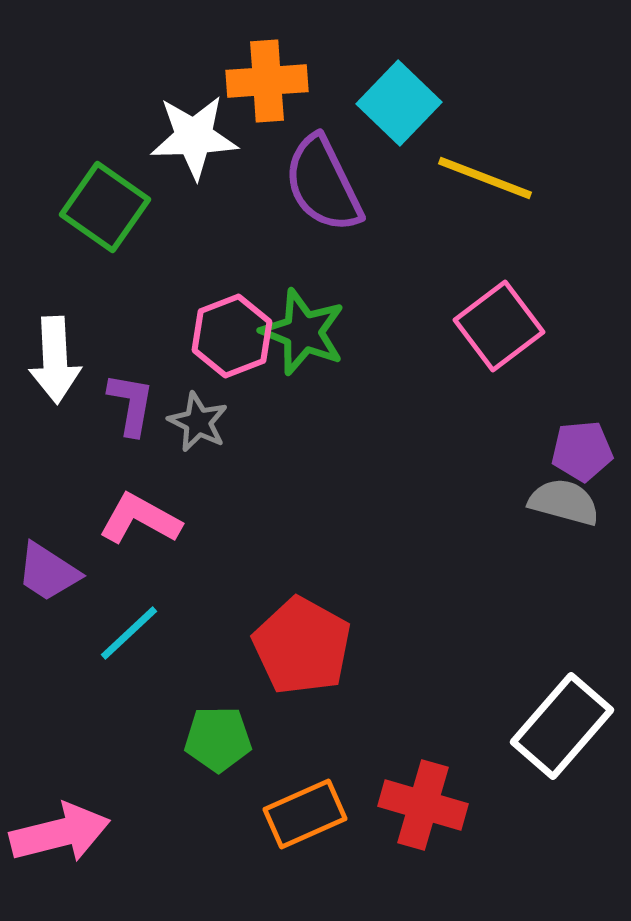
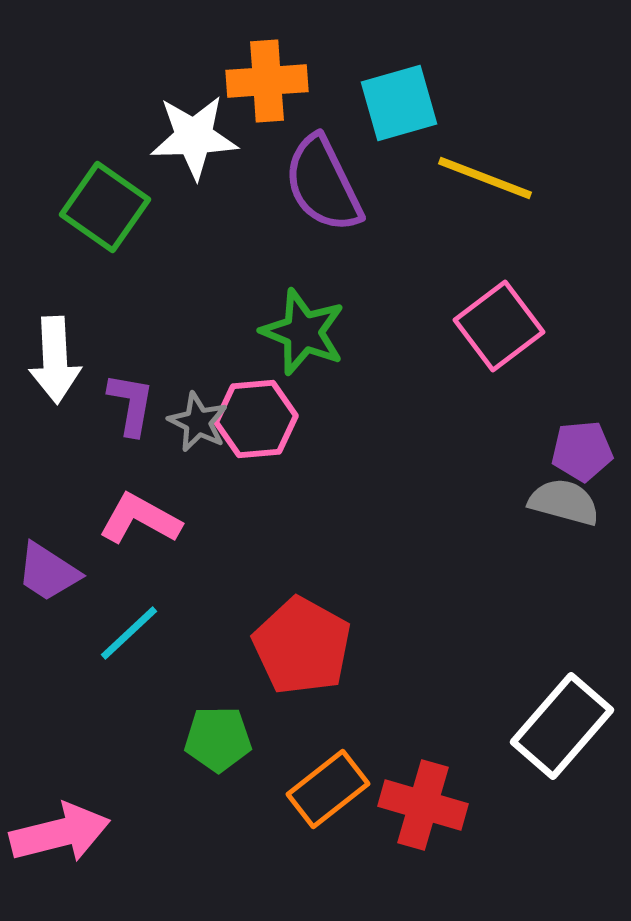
cyan square: rotated 30 degrees clockwise
pink hexagon: moved 24 px right, 83 px down; rotated 16 degrees clockwise
orange rectangle: moved 23 px right, 25 px up; rotated 14 degrees counterclockwise
